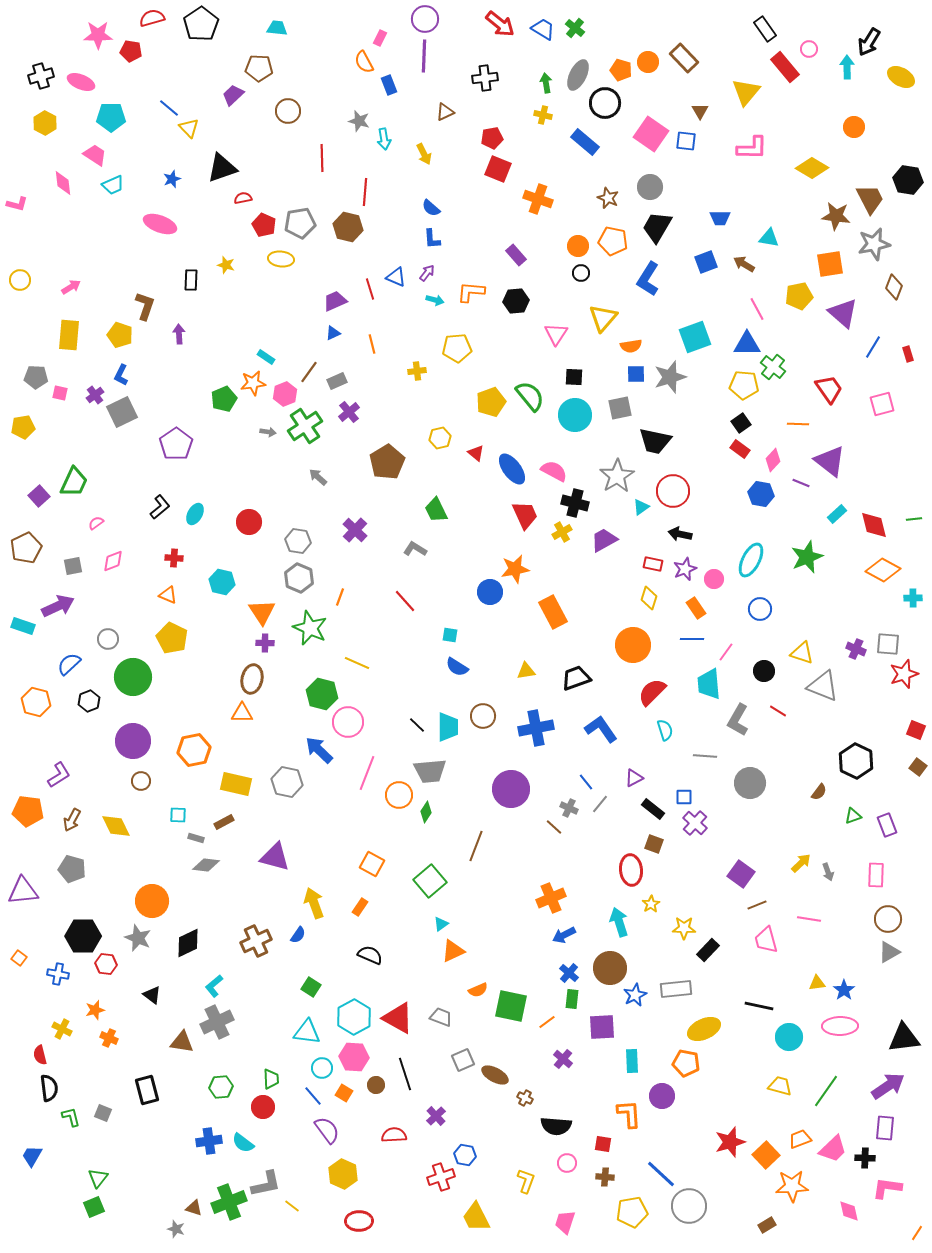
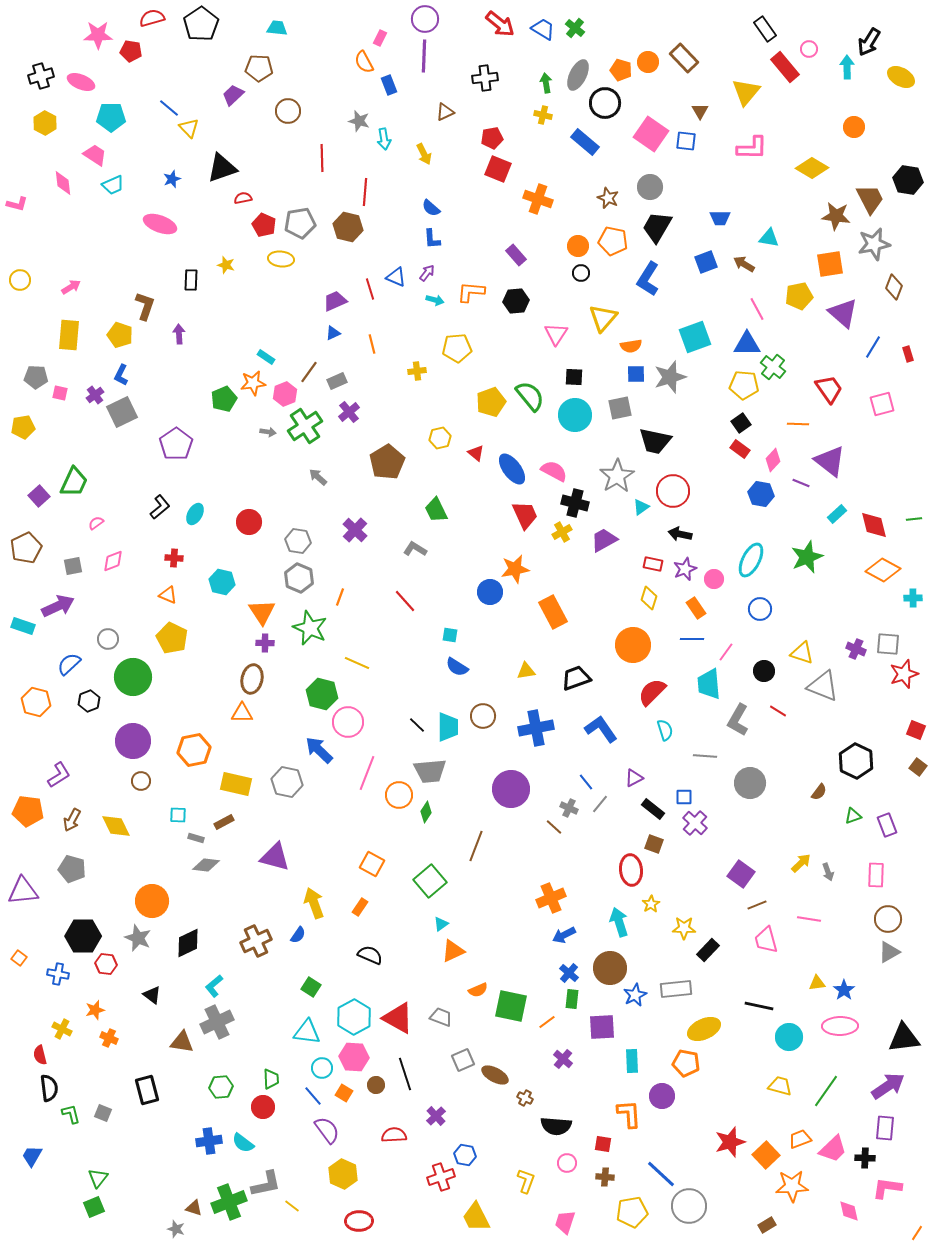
green L-shape at (71, 1117): moved 3 px up
